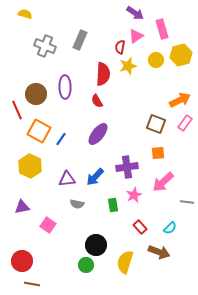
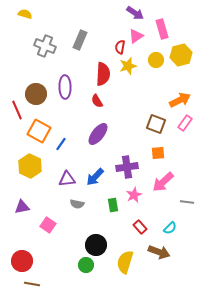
blue line at (61, 139): moved 5 px down
